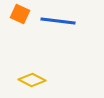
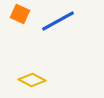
blue line: rotated 36 degrees counterclockwise
